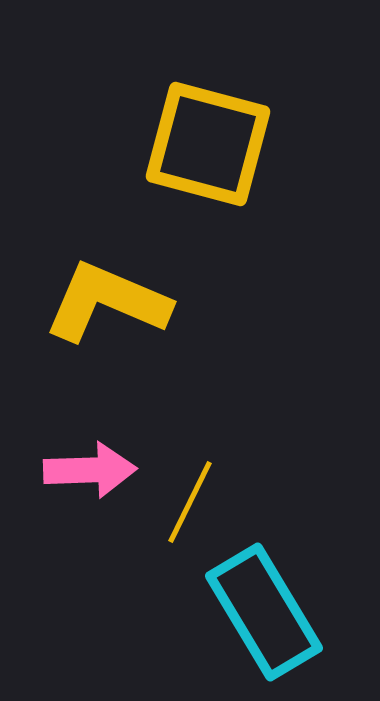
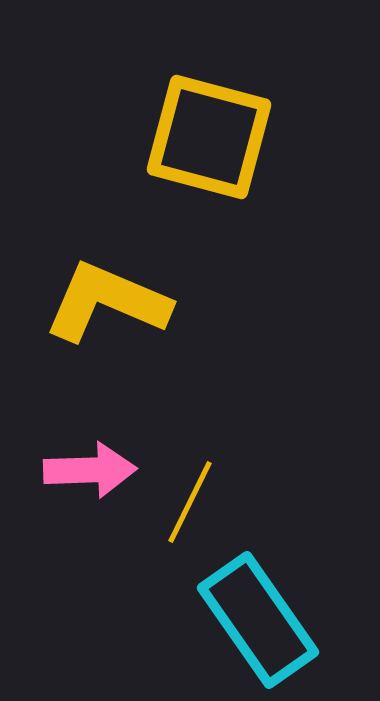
yellow square: moved 1 px right, 7 px up
cyan rectangle: moved 6 px left, 8 px down; rotated 4 degrees counterclockwise
